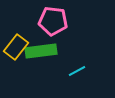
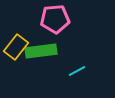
pink pentagon: moved 2 px right, 2 px up; rotated 12 degrees counterclockwise
